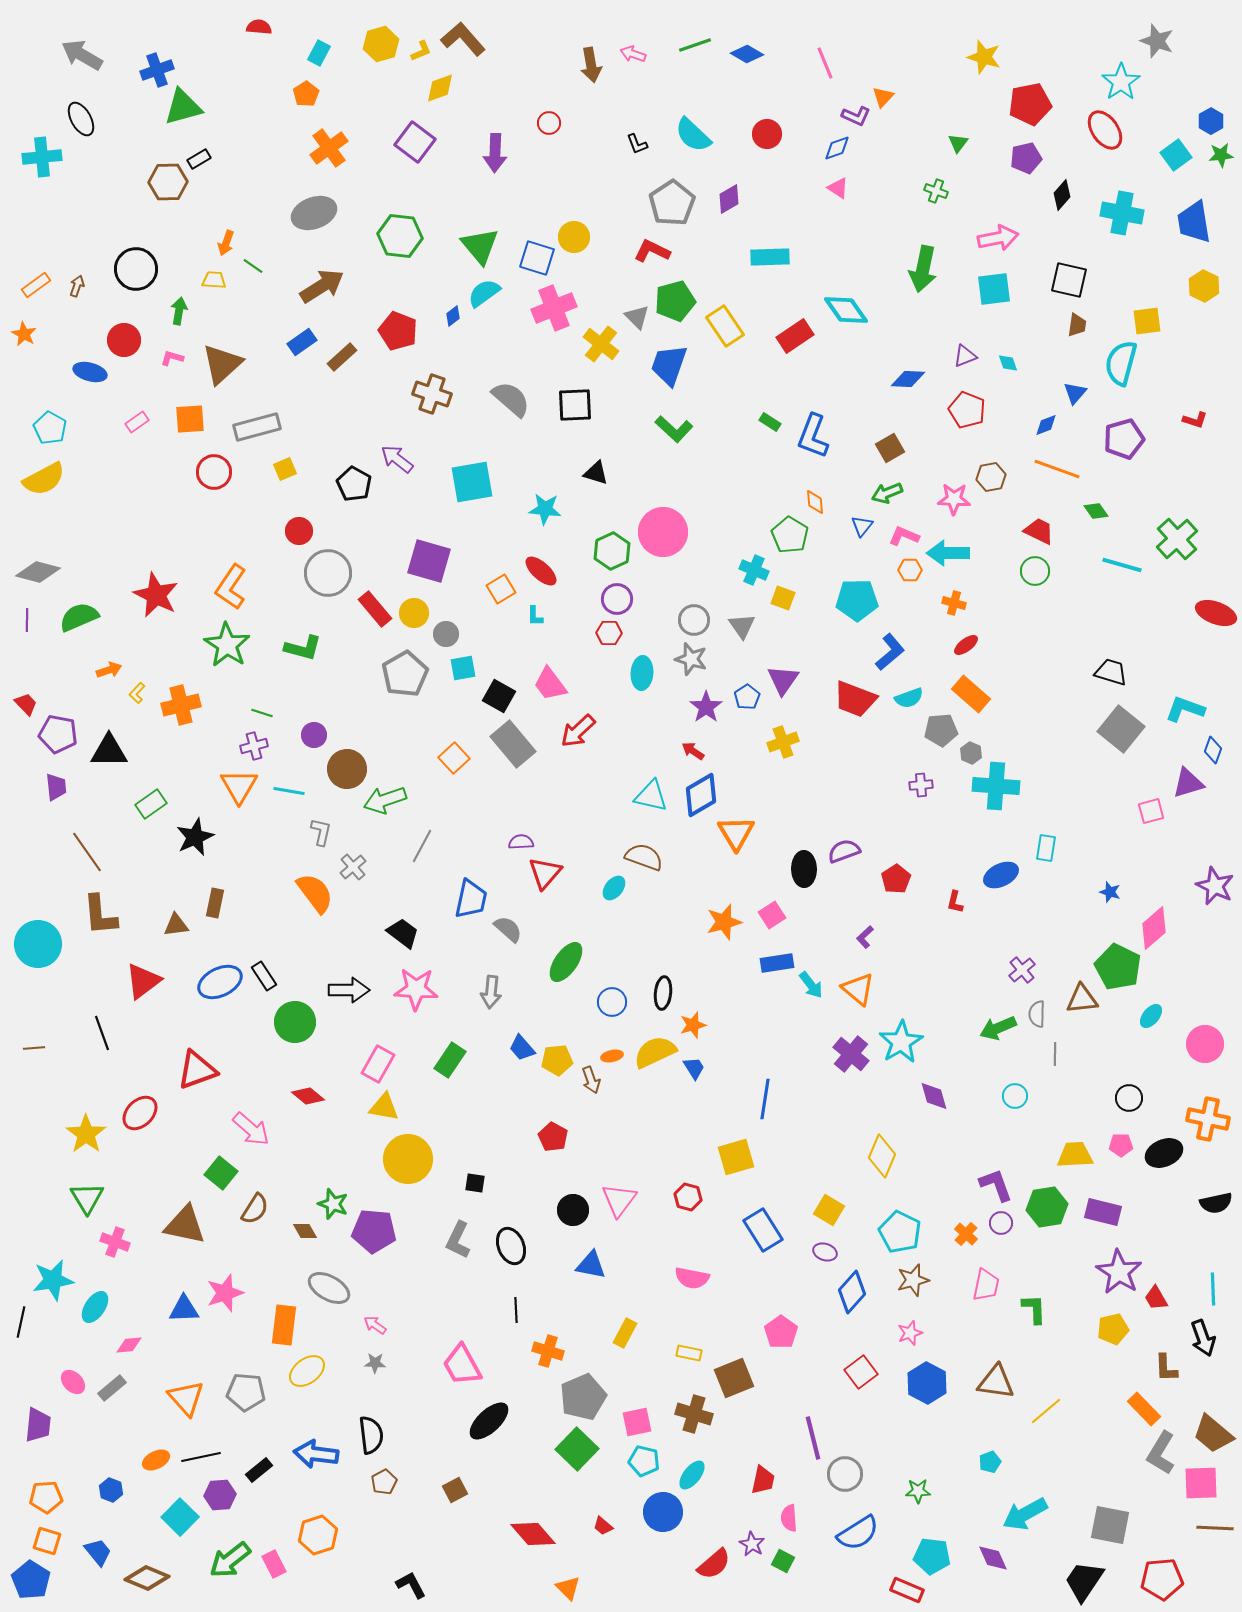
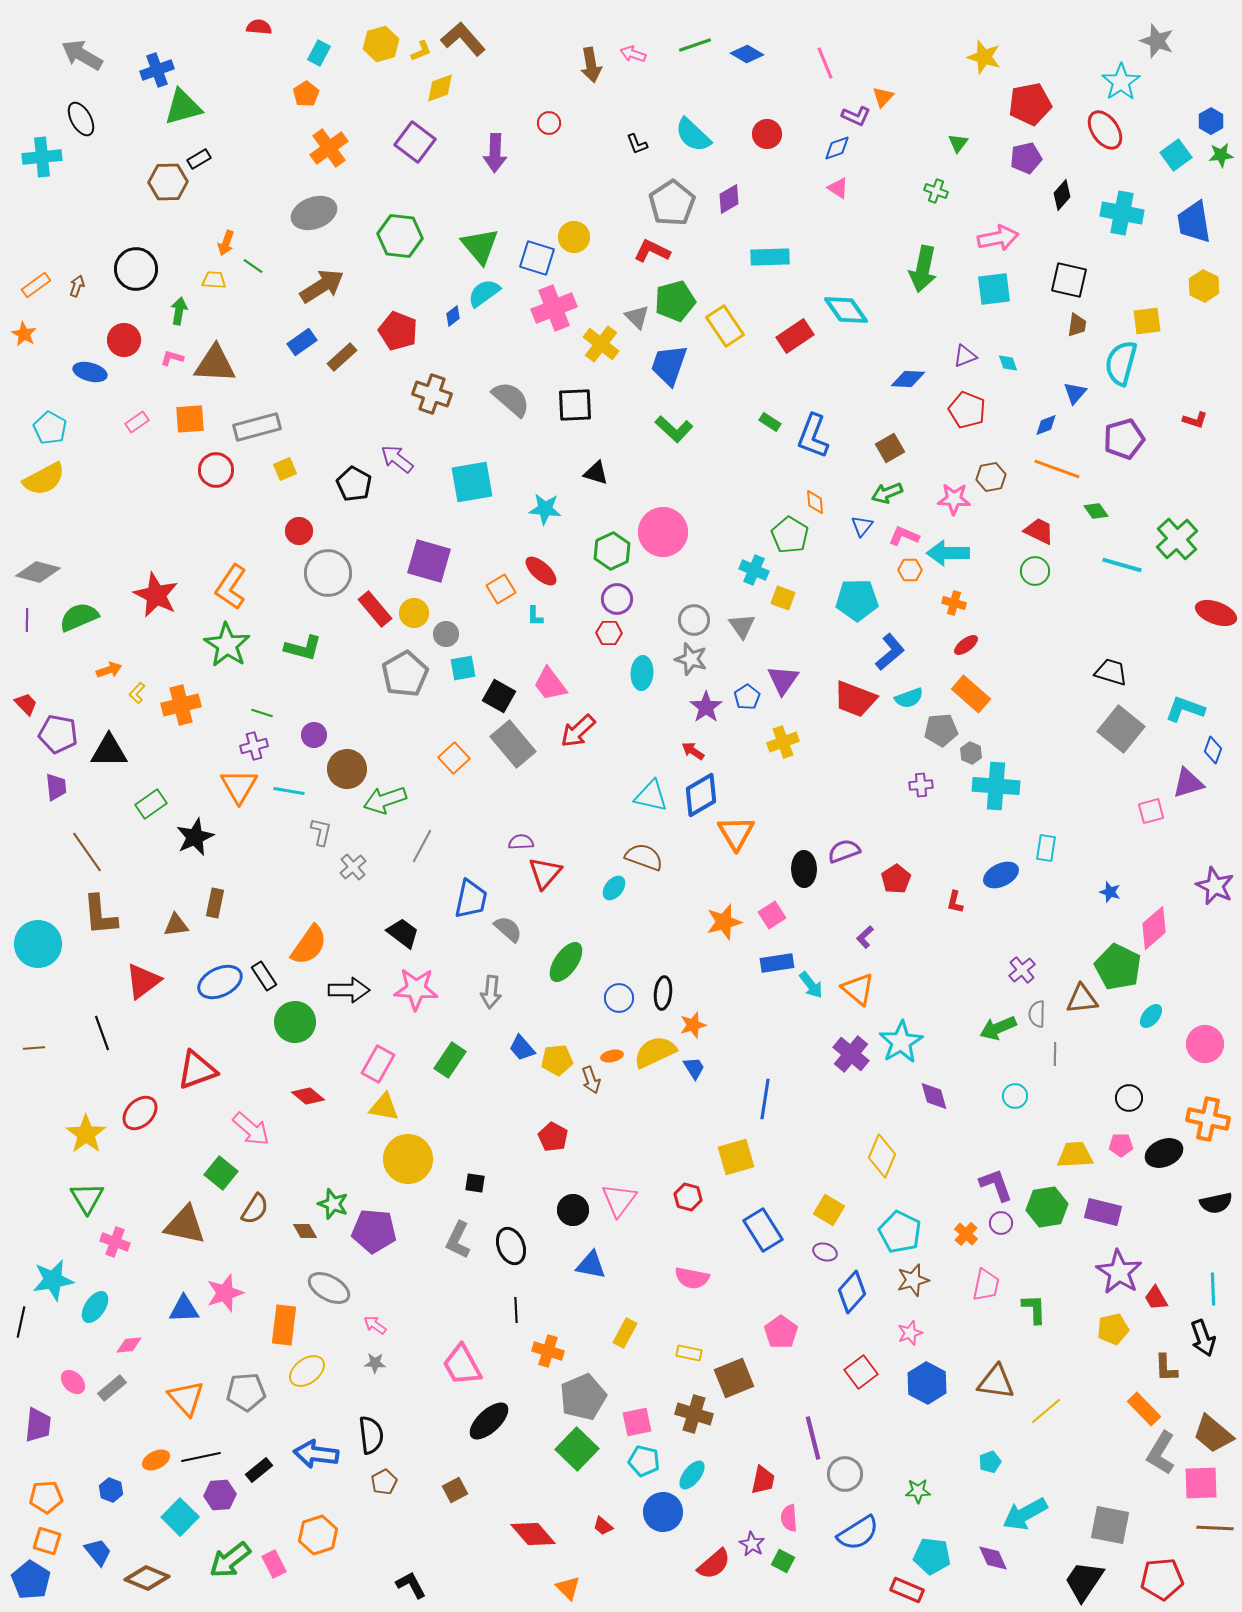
brown triangle at (222, 364): moved 7 px left; rotated 45 degrees clockwise
red circle at (214, 472): moved 2 px right, 2 px up
orange semicircle at (315, 893): moved 6 px left, 52 px down; rotated 72 degrees clockwise
blue circle at (612, 1002): moved 7 px right, 4 px up
gray pentagon at (246, 1392): rotated 9 degrees counterclockwise
